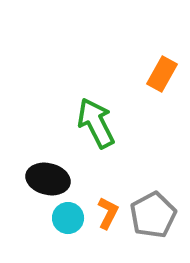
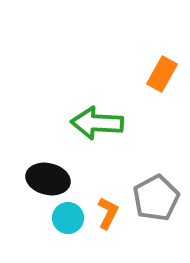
green arrow: moved 1 px right; rotated 60 degrees counterclockwise
gray pentagon: moved 3 px right, 17 px up
